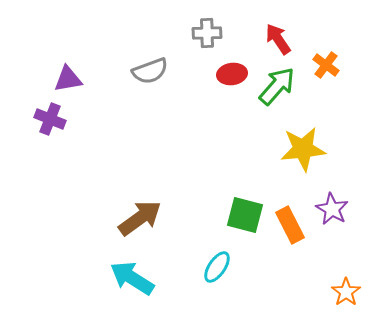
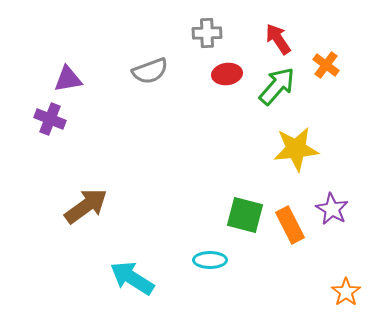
red ellipse: moved 5 px left
yellow star: moved 7 px left
brown arrow: moved 54 px left, 12 px up
cyan ellipse: moved 7 px left, 7 px up; rotated 56 degrees clockwise
